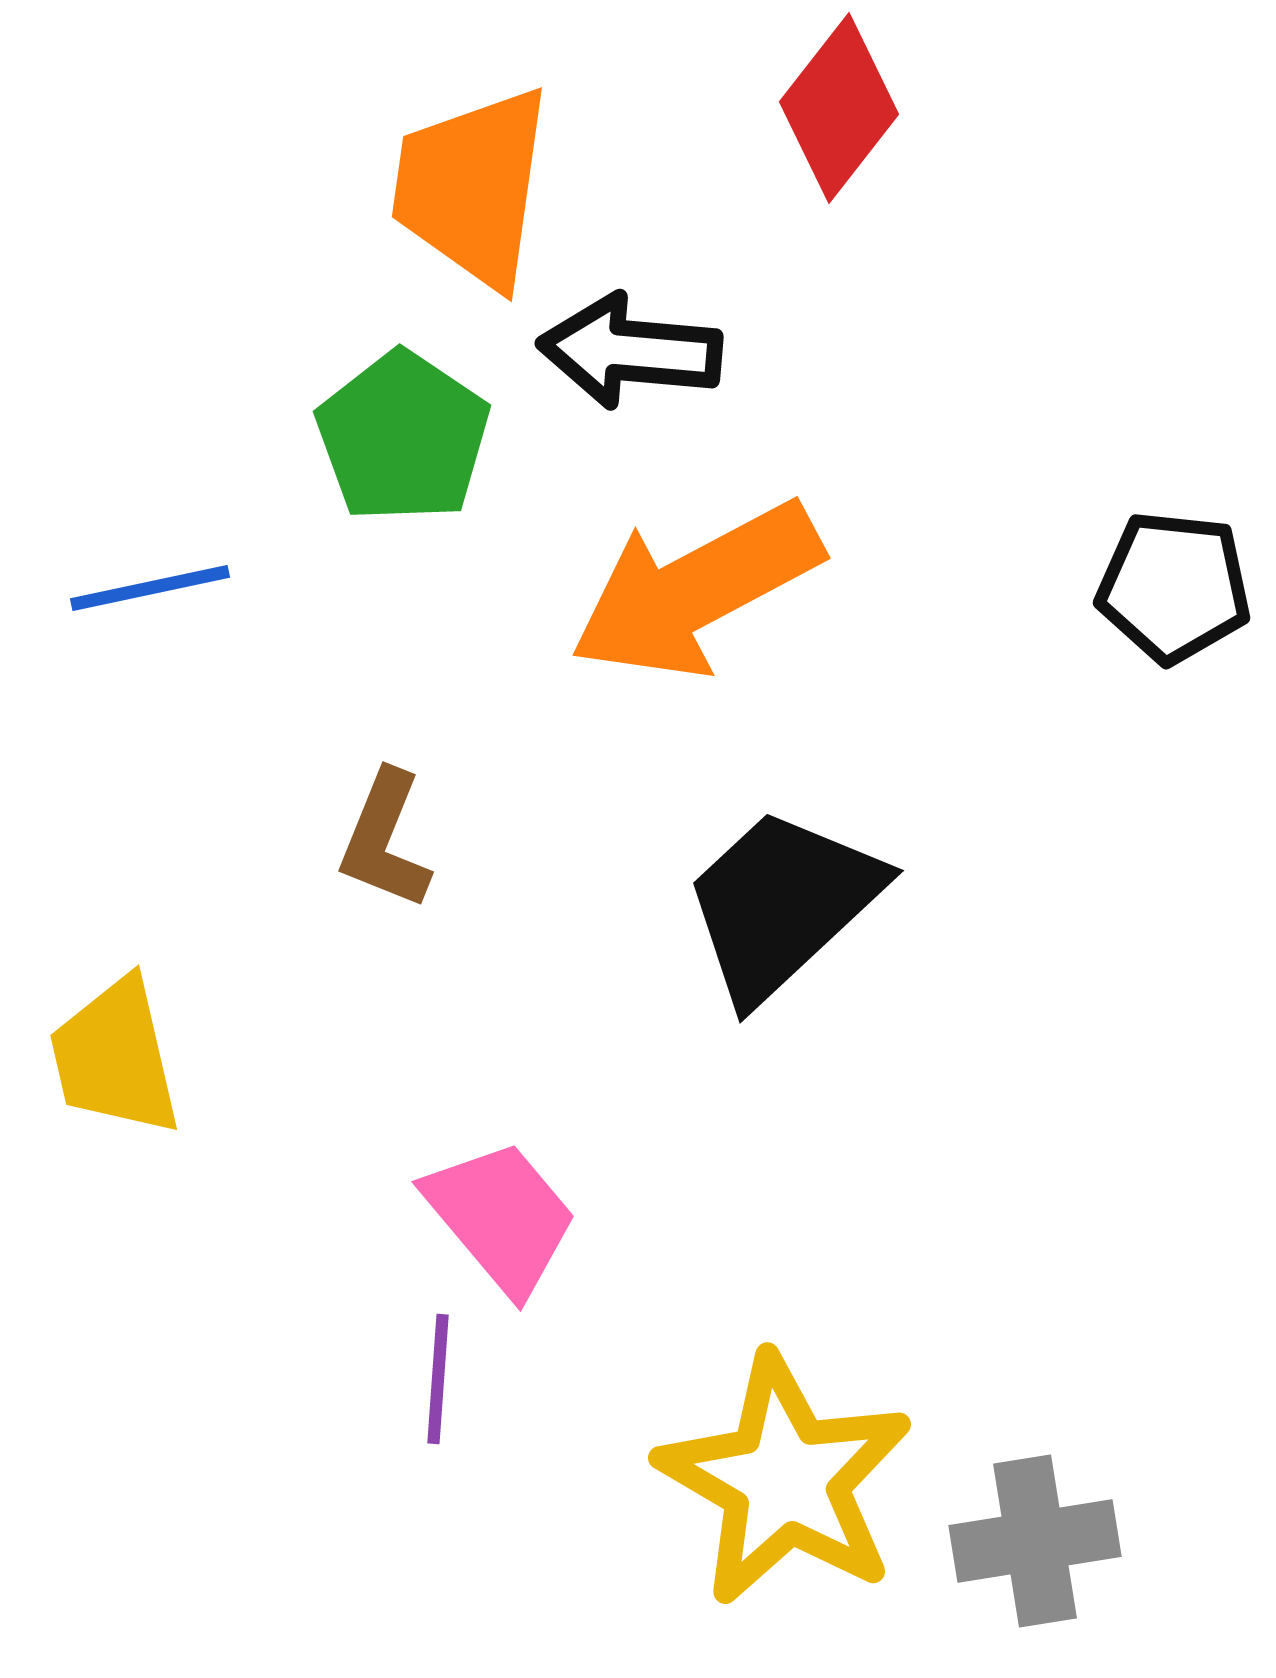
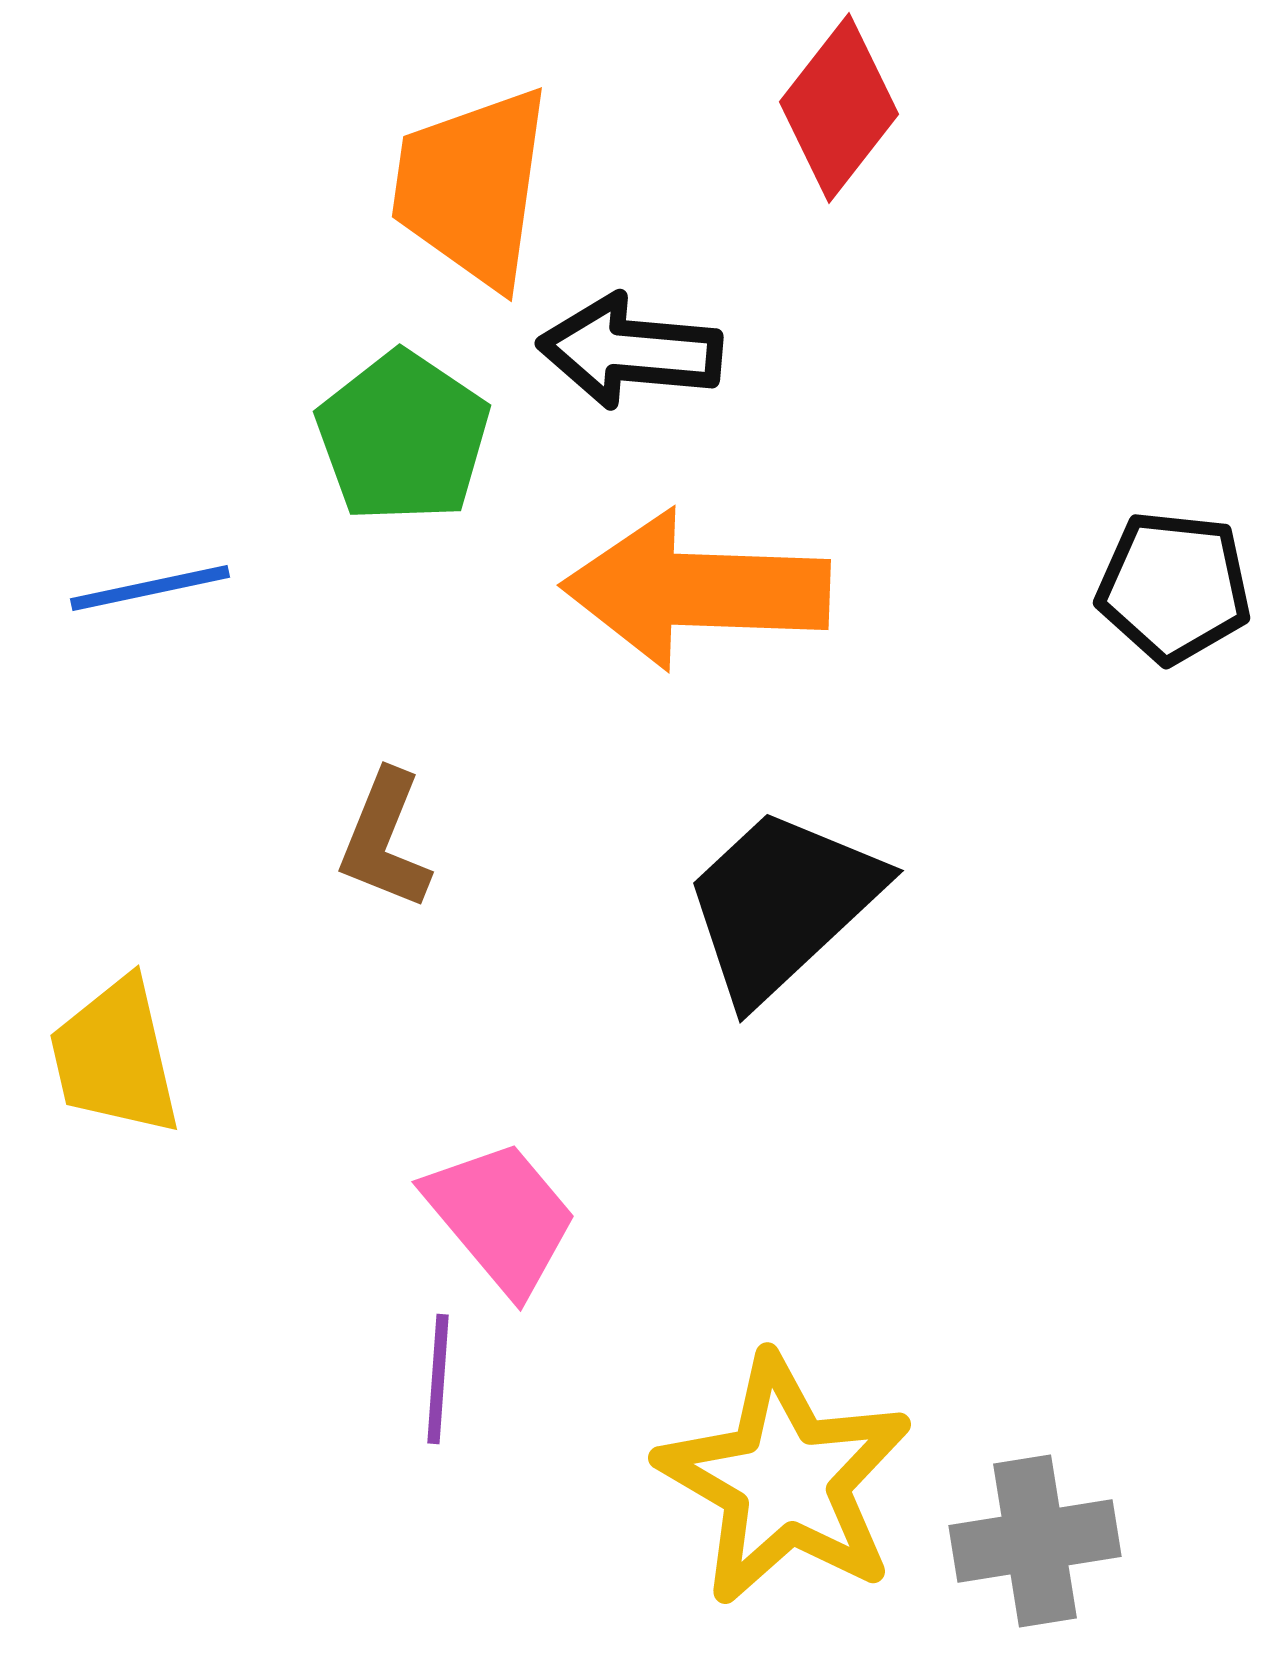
orange arrow: rotated 30 degrees clockwise
